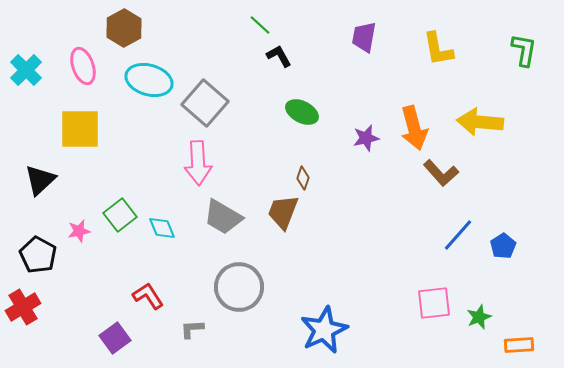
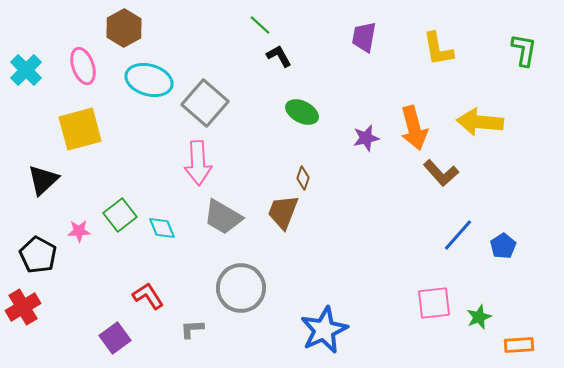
yellow square: rotated 15 degrees counterclockwise
black triangle: moved 3 px right
pink star: rotated 10 degrees clockwise
gray circle: moved 2 px right, 1 px down
